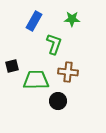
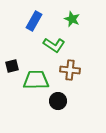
green star: rotated 21 degrees clockwise
green L-shape: moved 1 px down; rotated 105 degrees clockwise
brown cross: moved 2 px right, 2 px up
